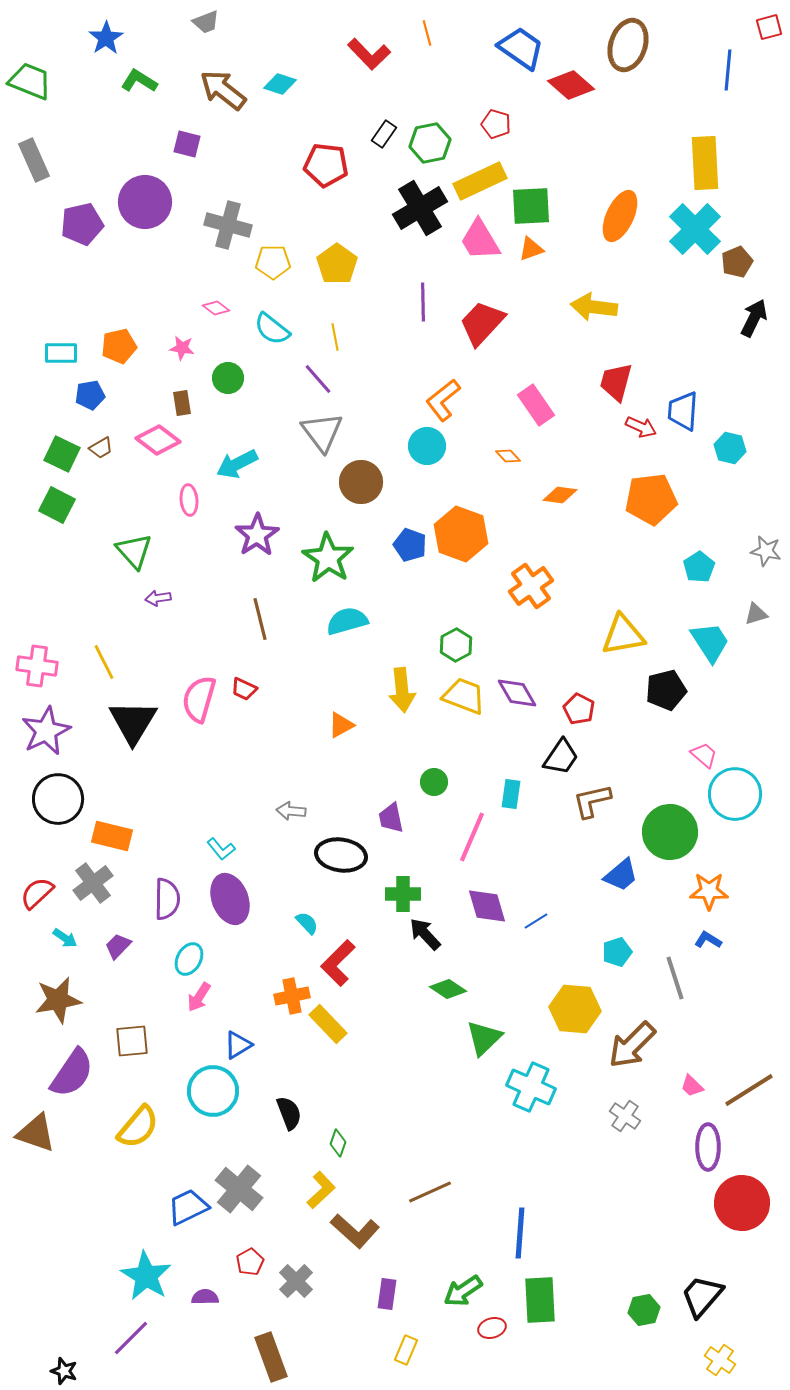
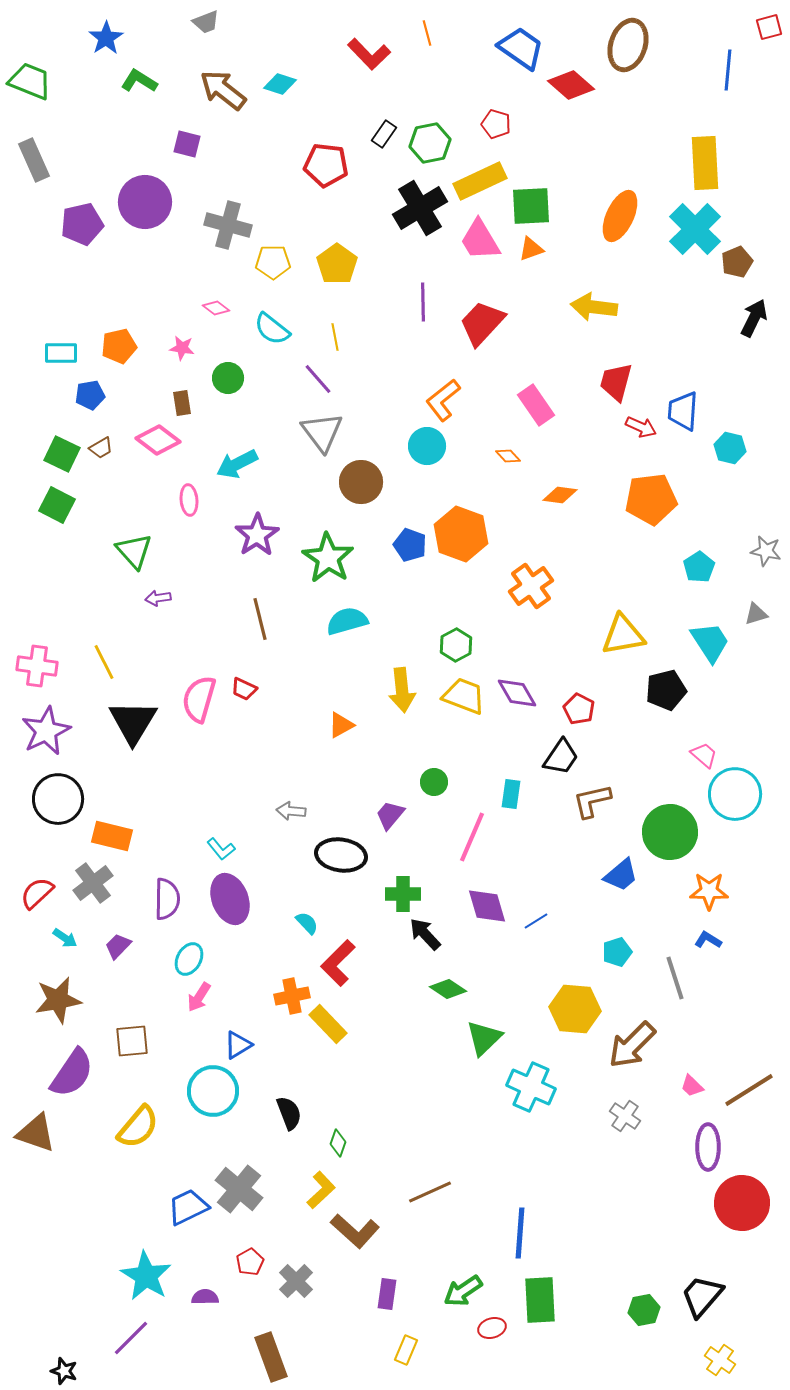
purple trapezoid at (391, 818): moved 1 px left, 3 px up; rotated 52 degrees clockwise
